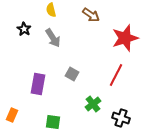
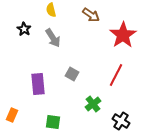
red star: moved 2 px left, 3 px up; rotated 16 degrees counterclockwise
purple rectangle: rotated 15 degrees counterclockwise
black cross: moved 3 px down; rotated 12 degrees clockwise
